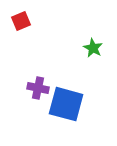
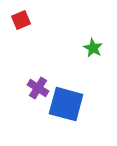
red square: moved 1 px up
purple cross: rotated 20 degrees clockwise
